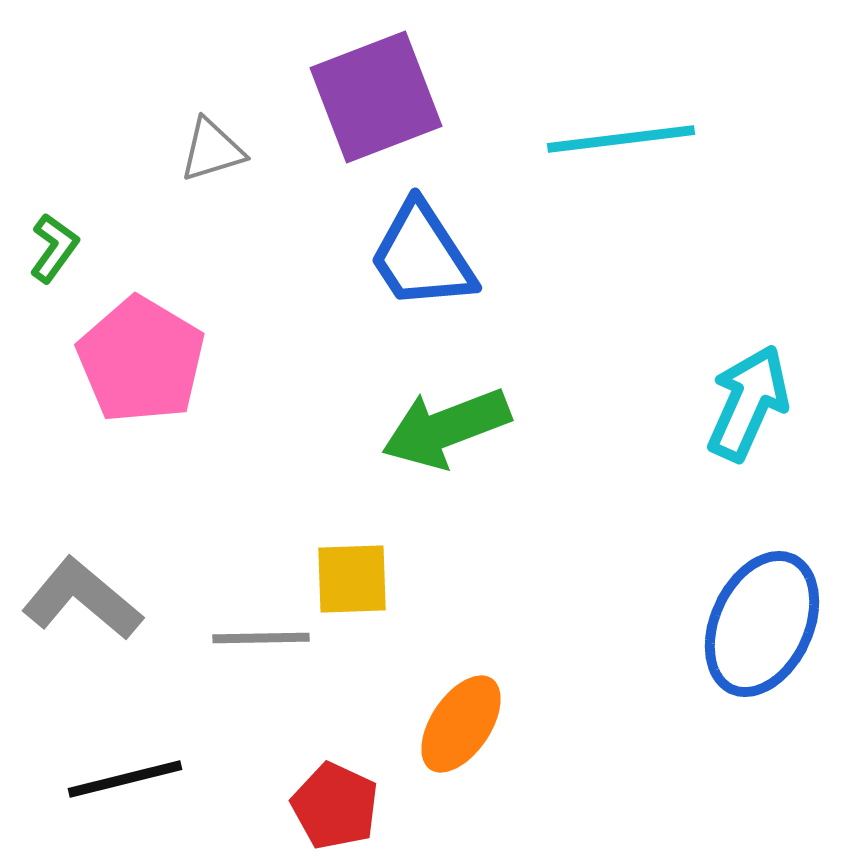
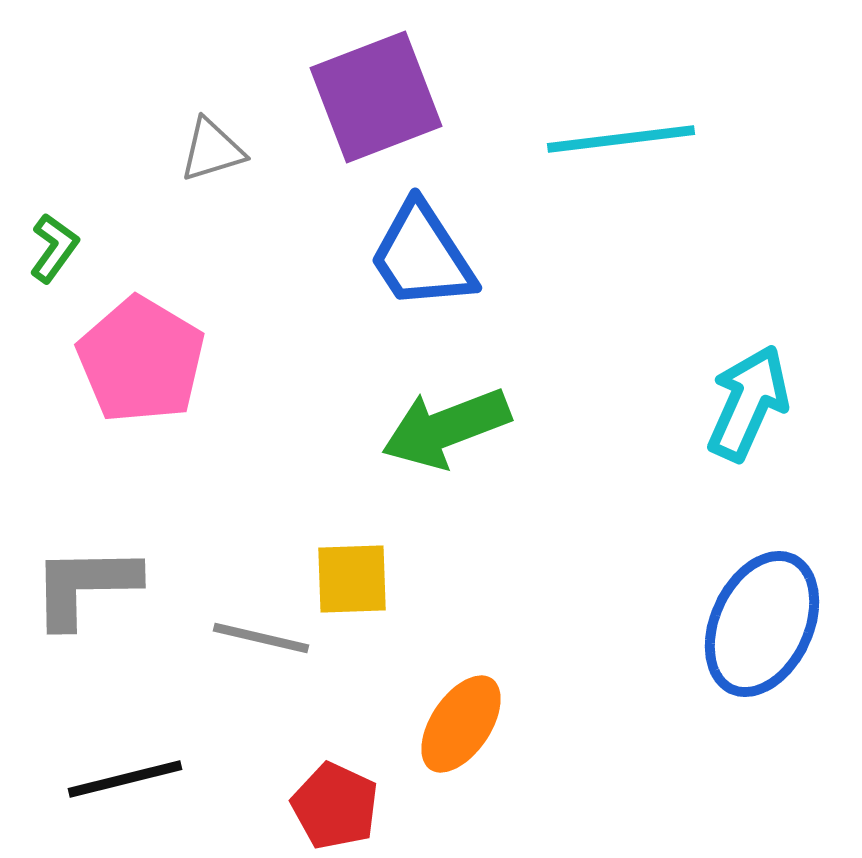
gray L-shape: moved 3 px right, 13 px up; rotated 41 degrees counterclockwise
gray line: rotated 14 degrees clockwise
